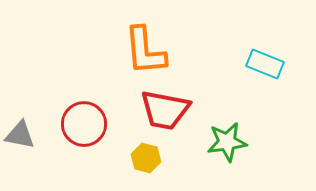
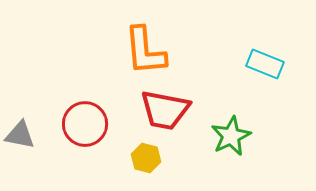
red circle: moved 1 px right
green star: moved 4 px right, 6 px up; rotated 18 degrees counterclockwise
